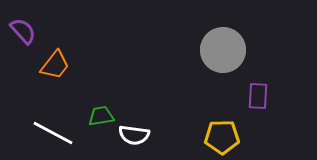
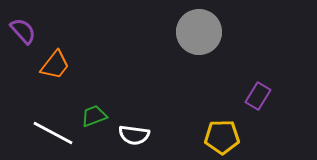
gray circle: moved 24 px left, 18 px up
purple rectangle: rotated 28 degrees clockwise
green trapezoid: moved 7 px left; rotated 12 degrees counterclockwise
